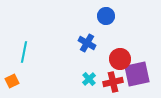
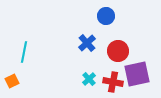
blue cross: rotated 18 degrees clockwise
red circle: moved 2 px left, 8 px up
red cross: rotated 24 degrees clockwise
